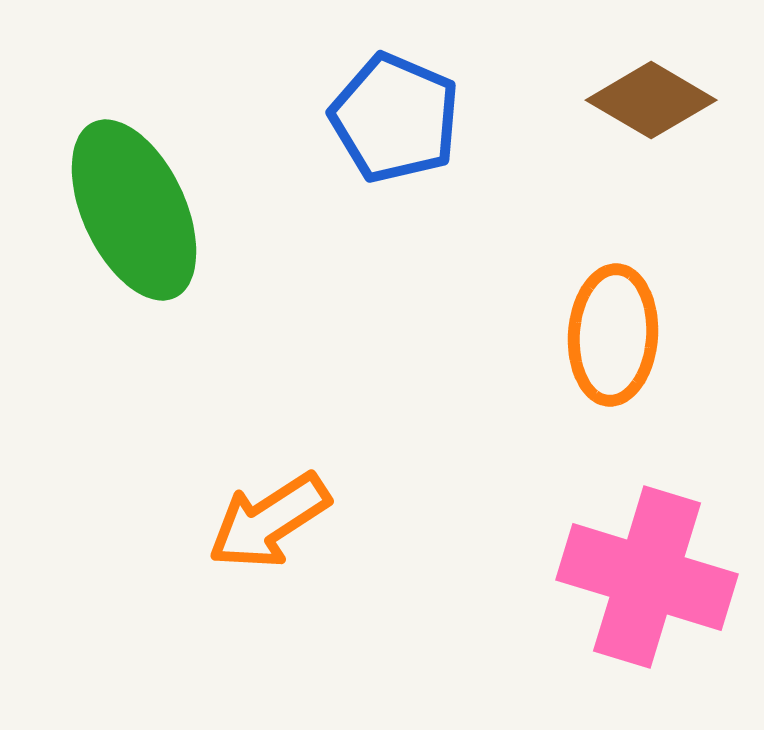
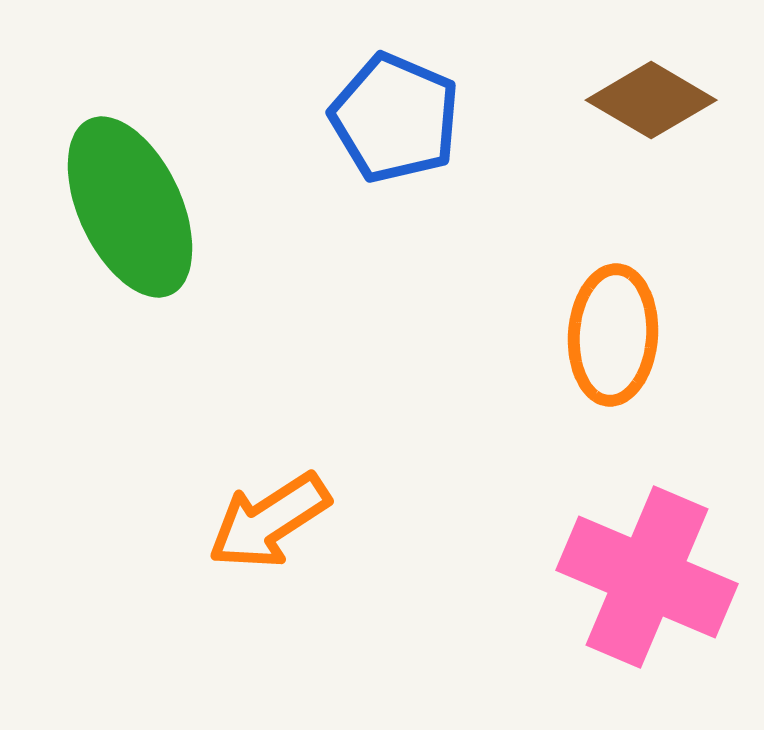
green ellipse: moved 4 px left, 3 px up
pink cross: rotated 6 degrees clockwise
